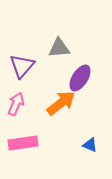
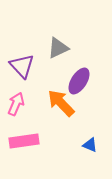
gray triangle: moved 1 px left; rotated 20 degrees counterclockwise
purple triangle: rotated 24 degrees counterclockwise
purple ellipse: moved 1 px left, 3 px down
orange arrow: rotated 96 degrees counterclockwise
pink rectangle: moved 1 px right, 2 px up
